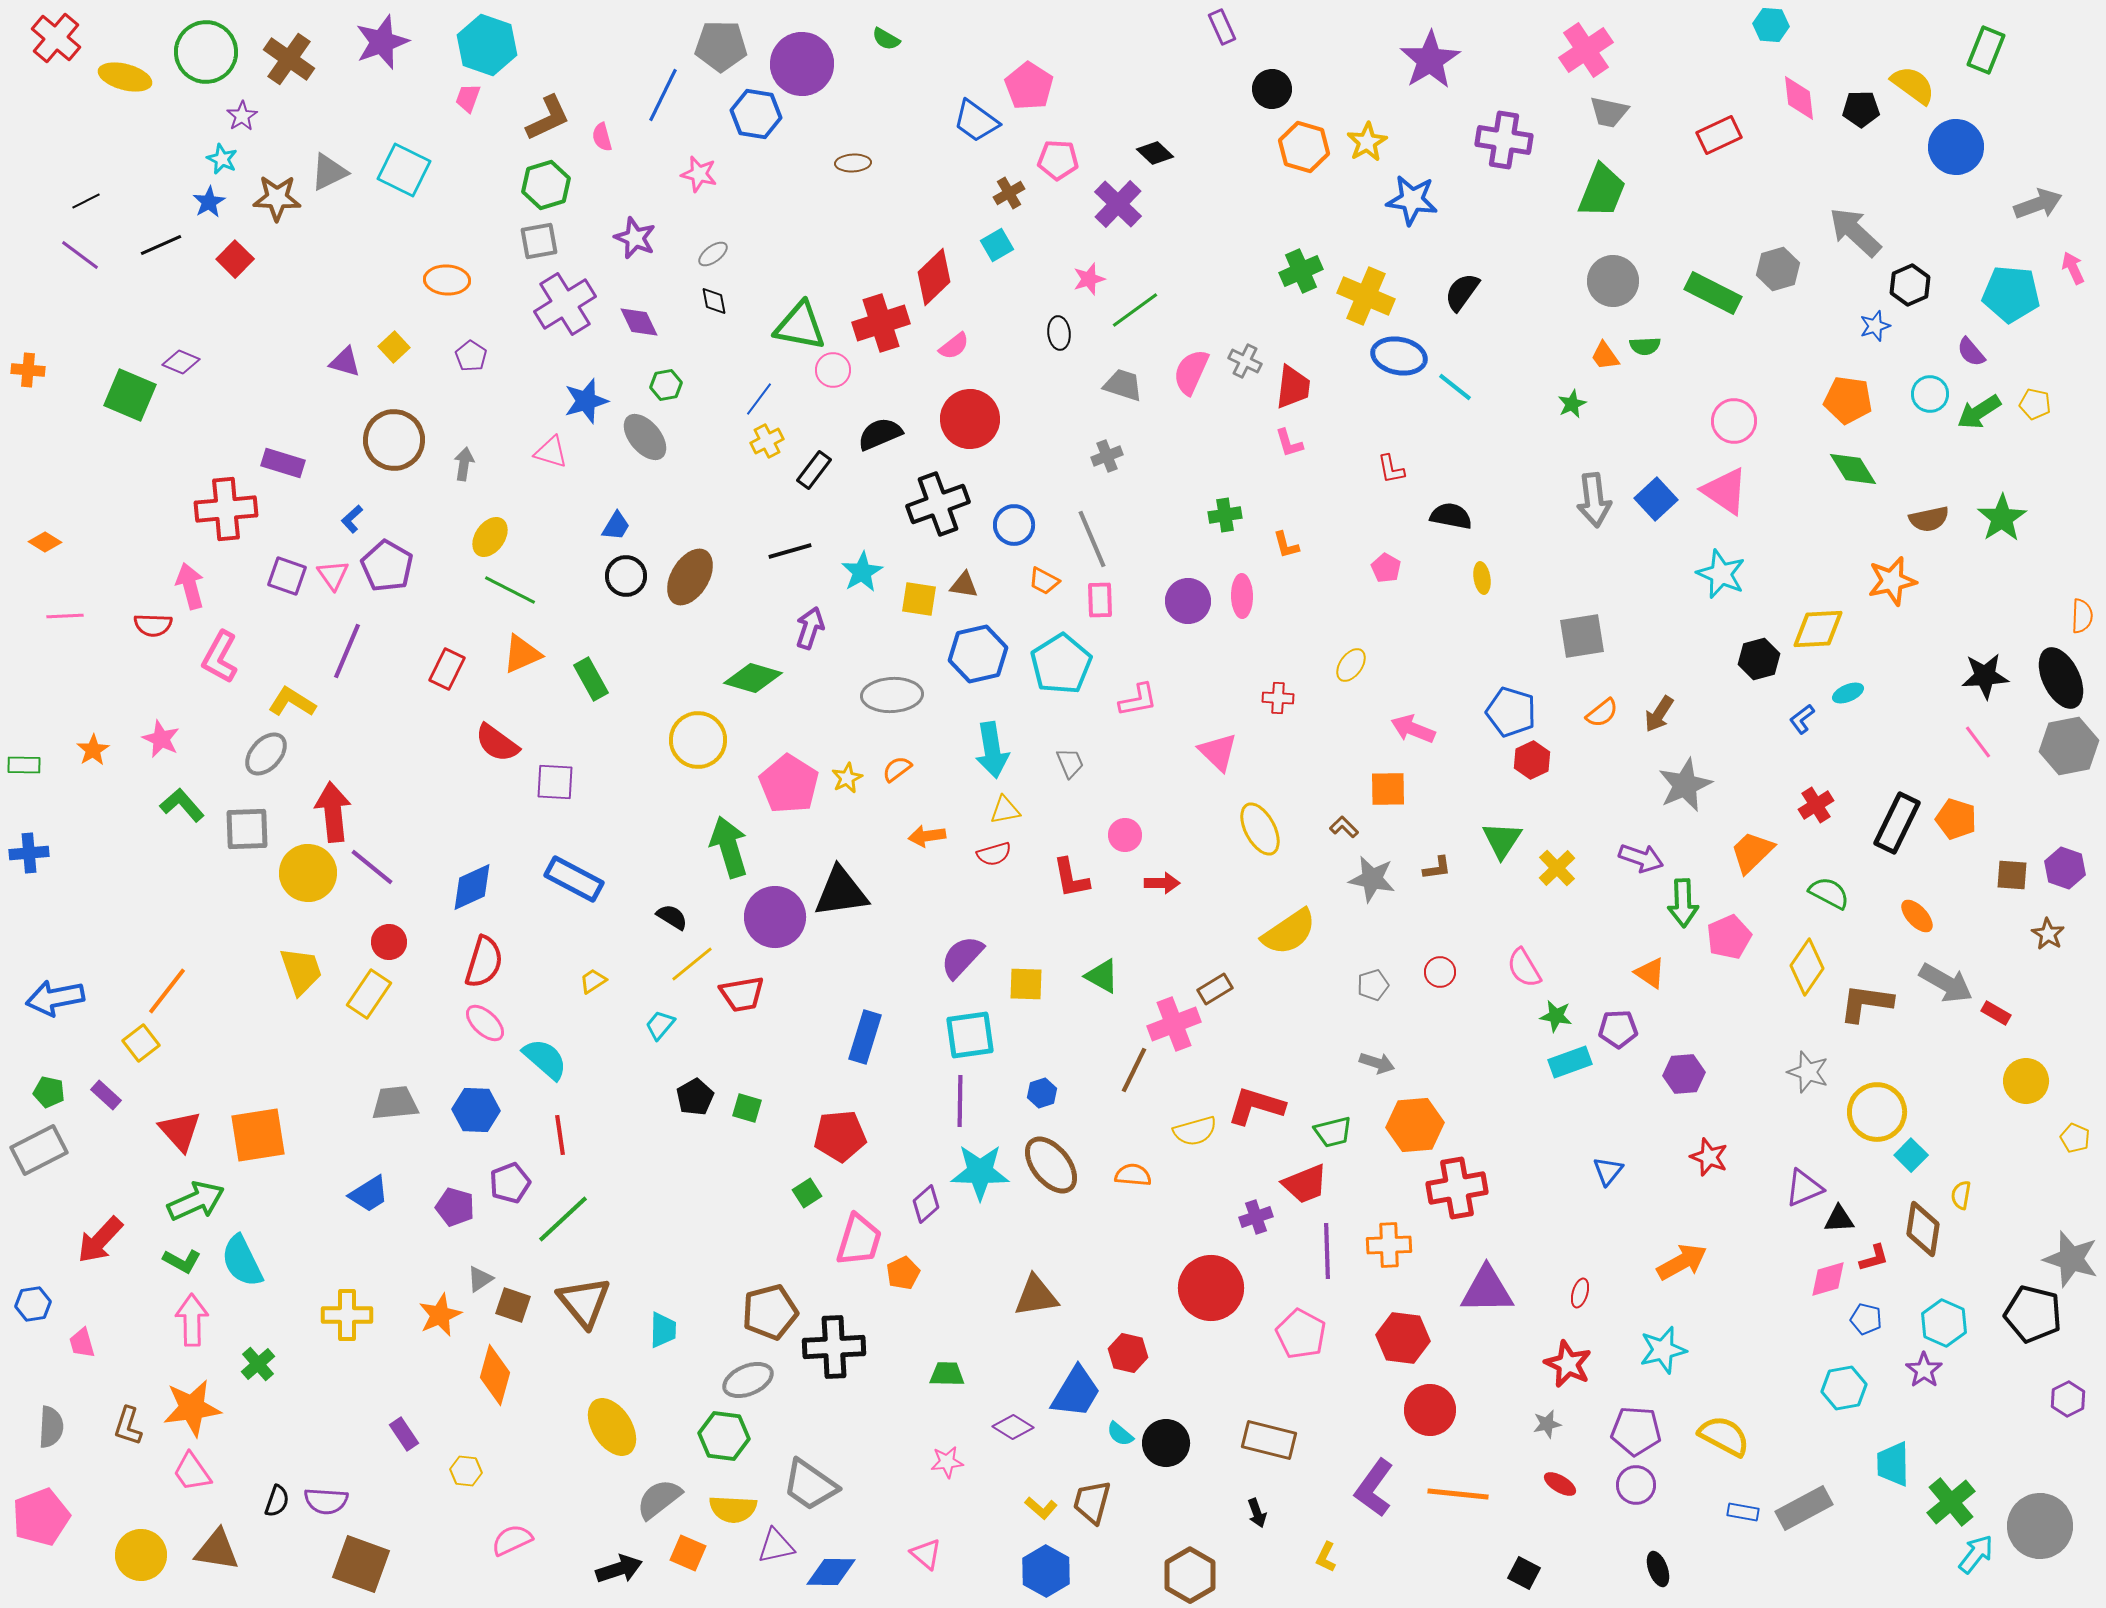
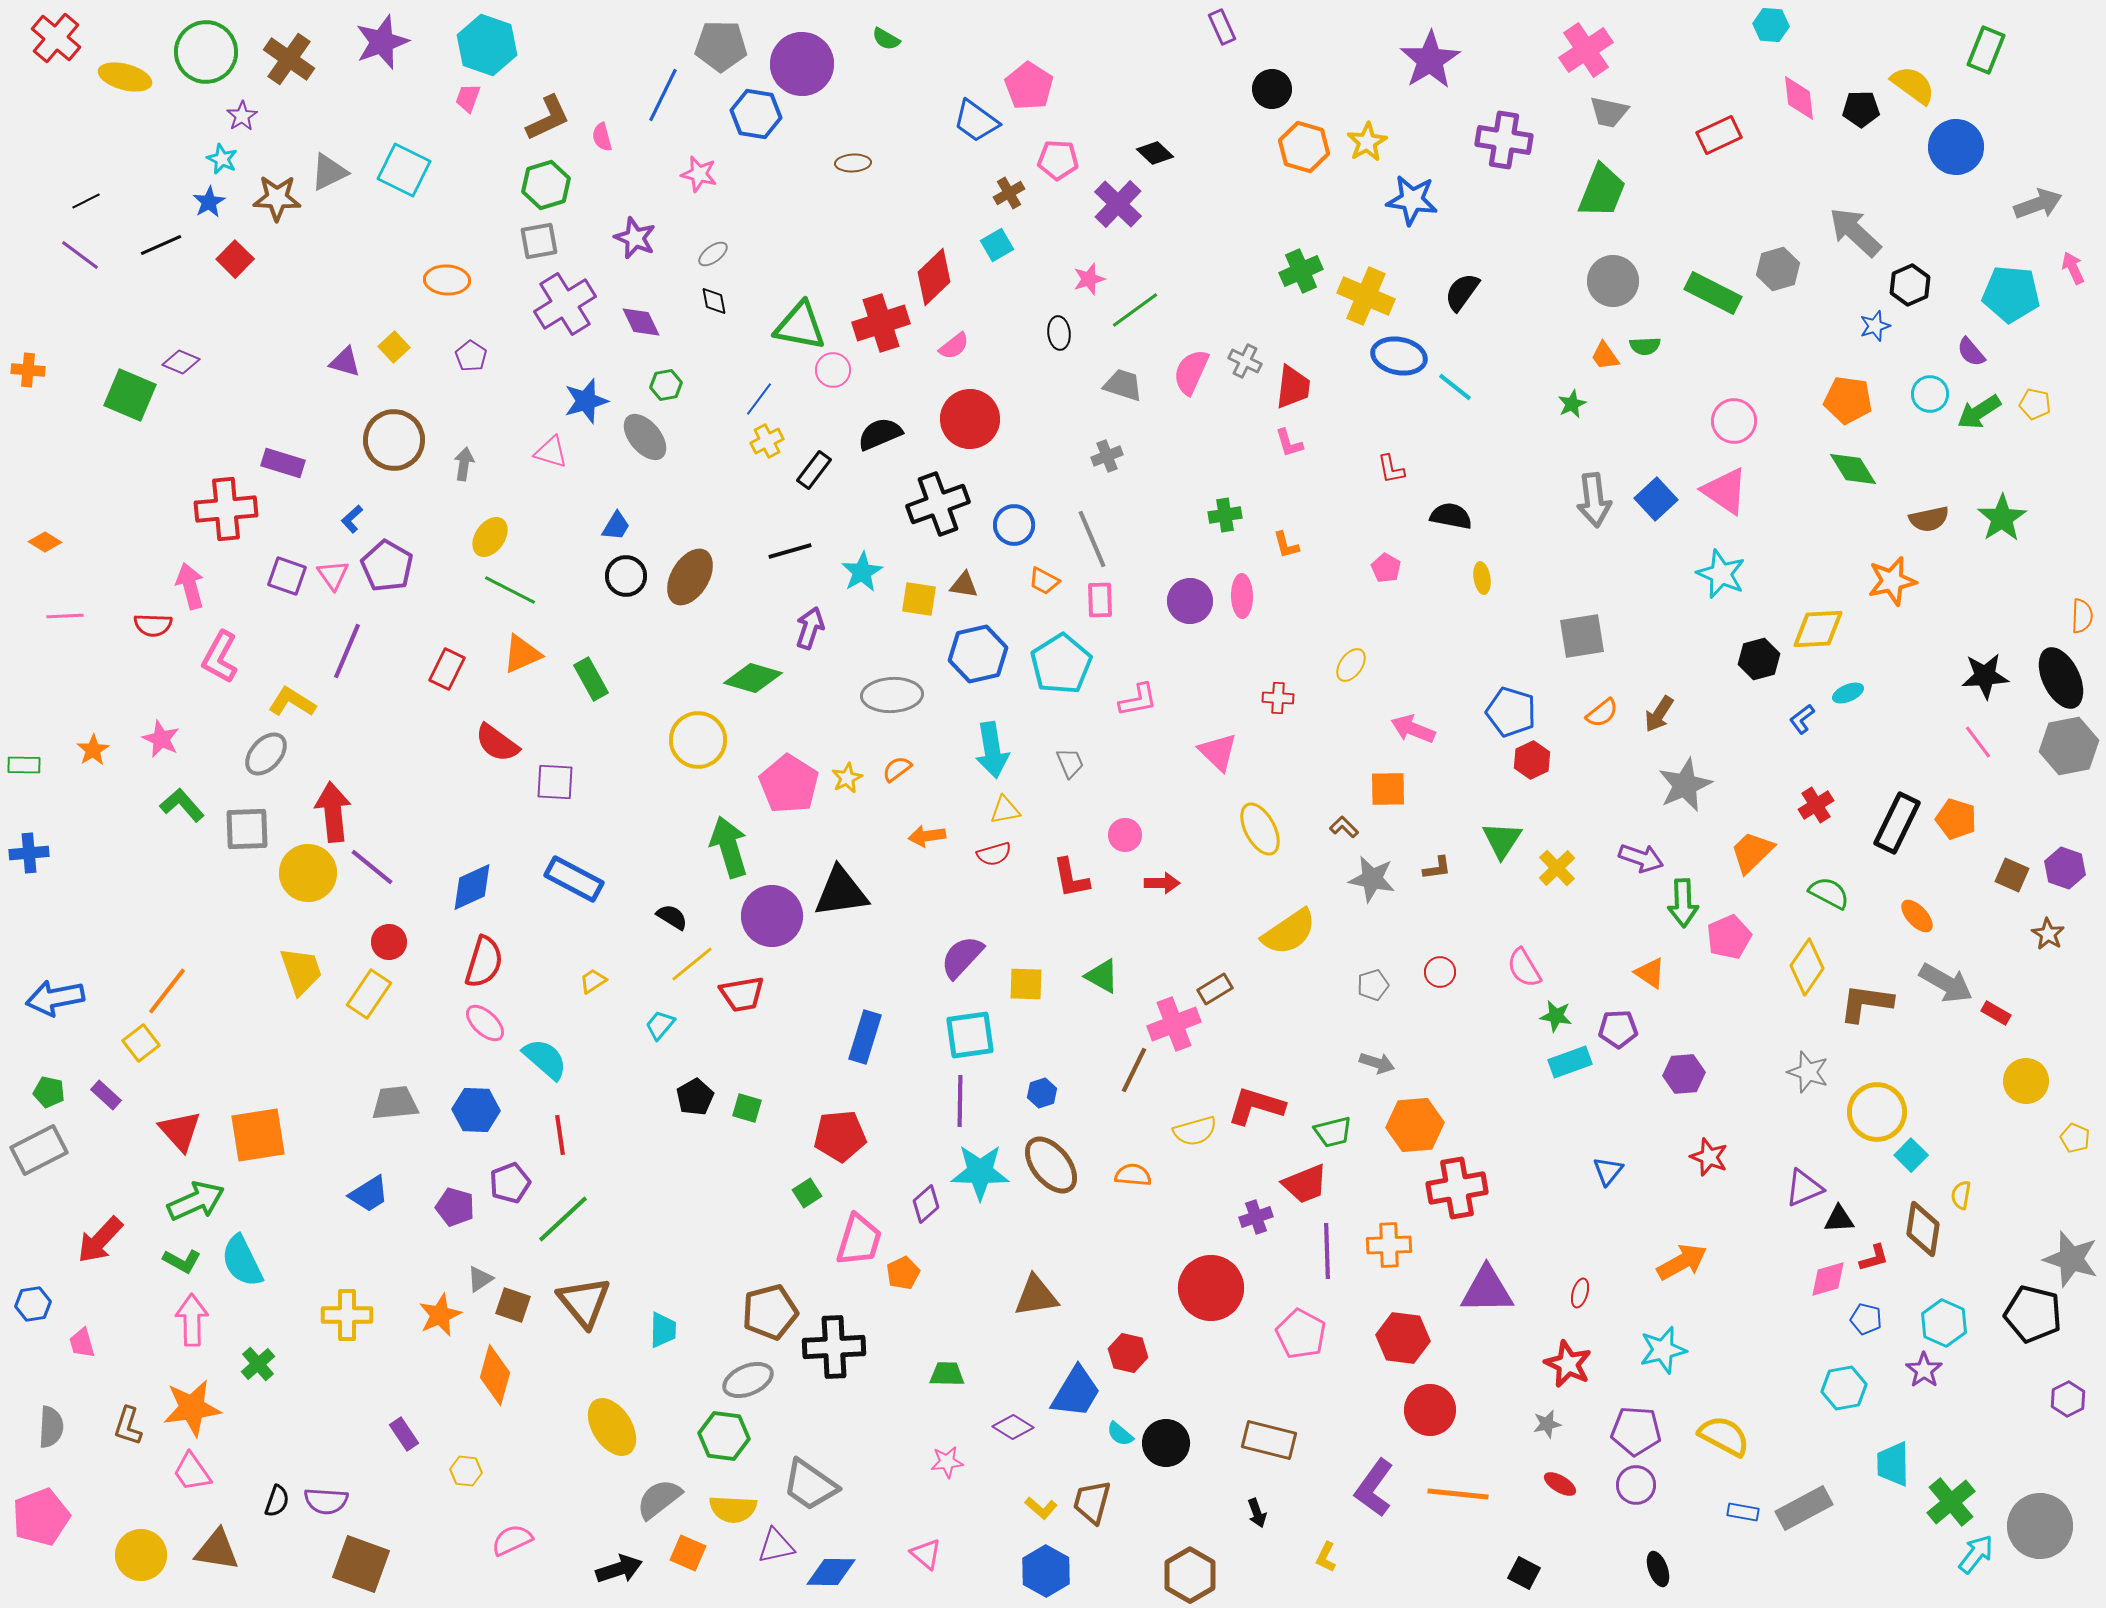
purple diamond at (639, 322): moved 2 px right
purple circle at (1188, 601): moved 2 px right
brown square at (2012, 875): rotated 20 degrees clockwise
purple circle at (775, 917): moved 3 px left, 1 px up
